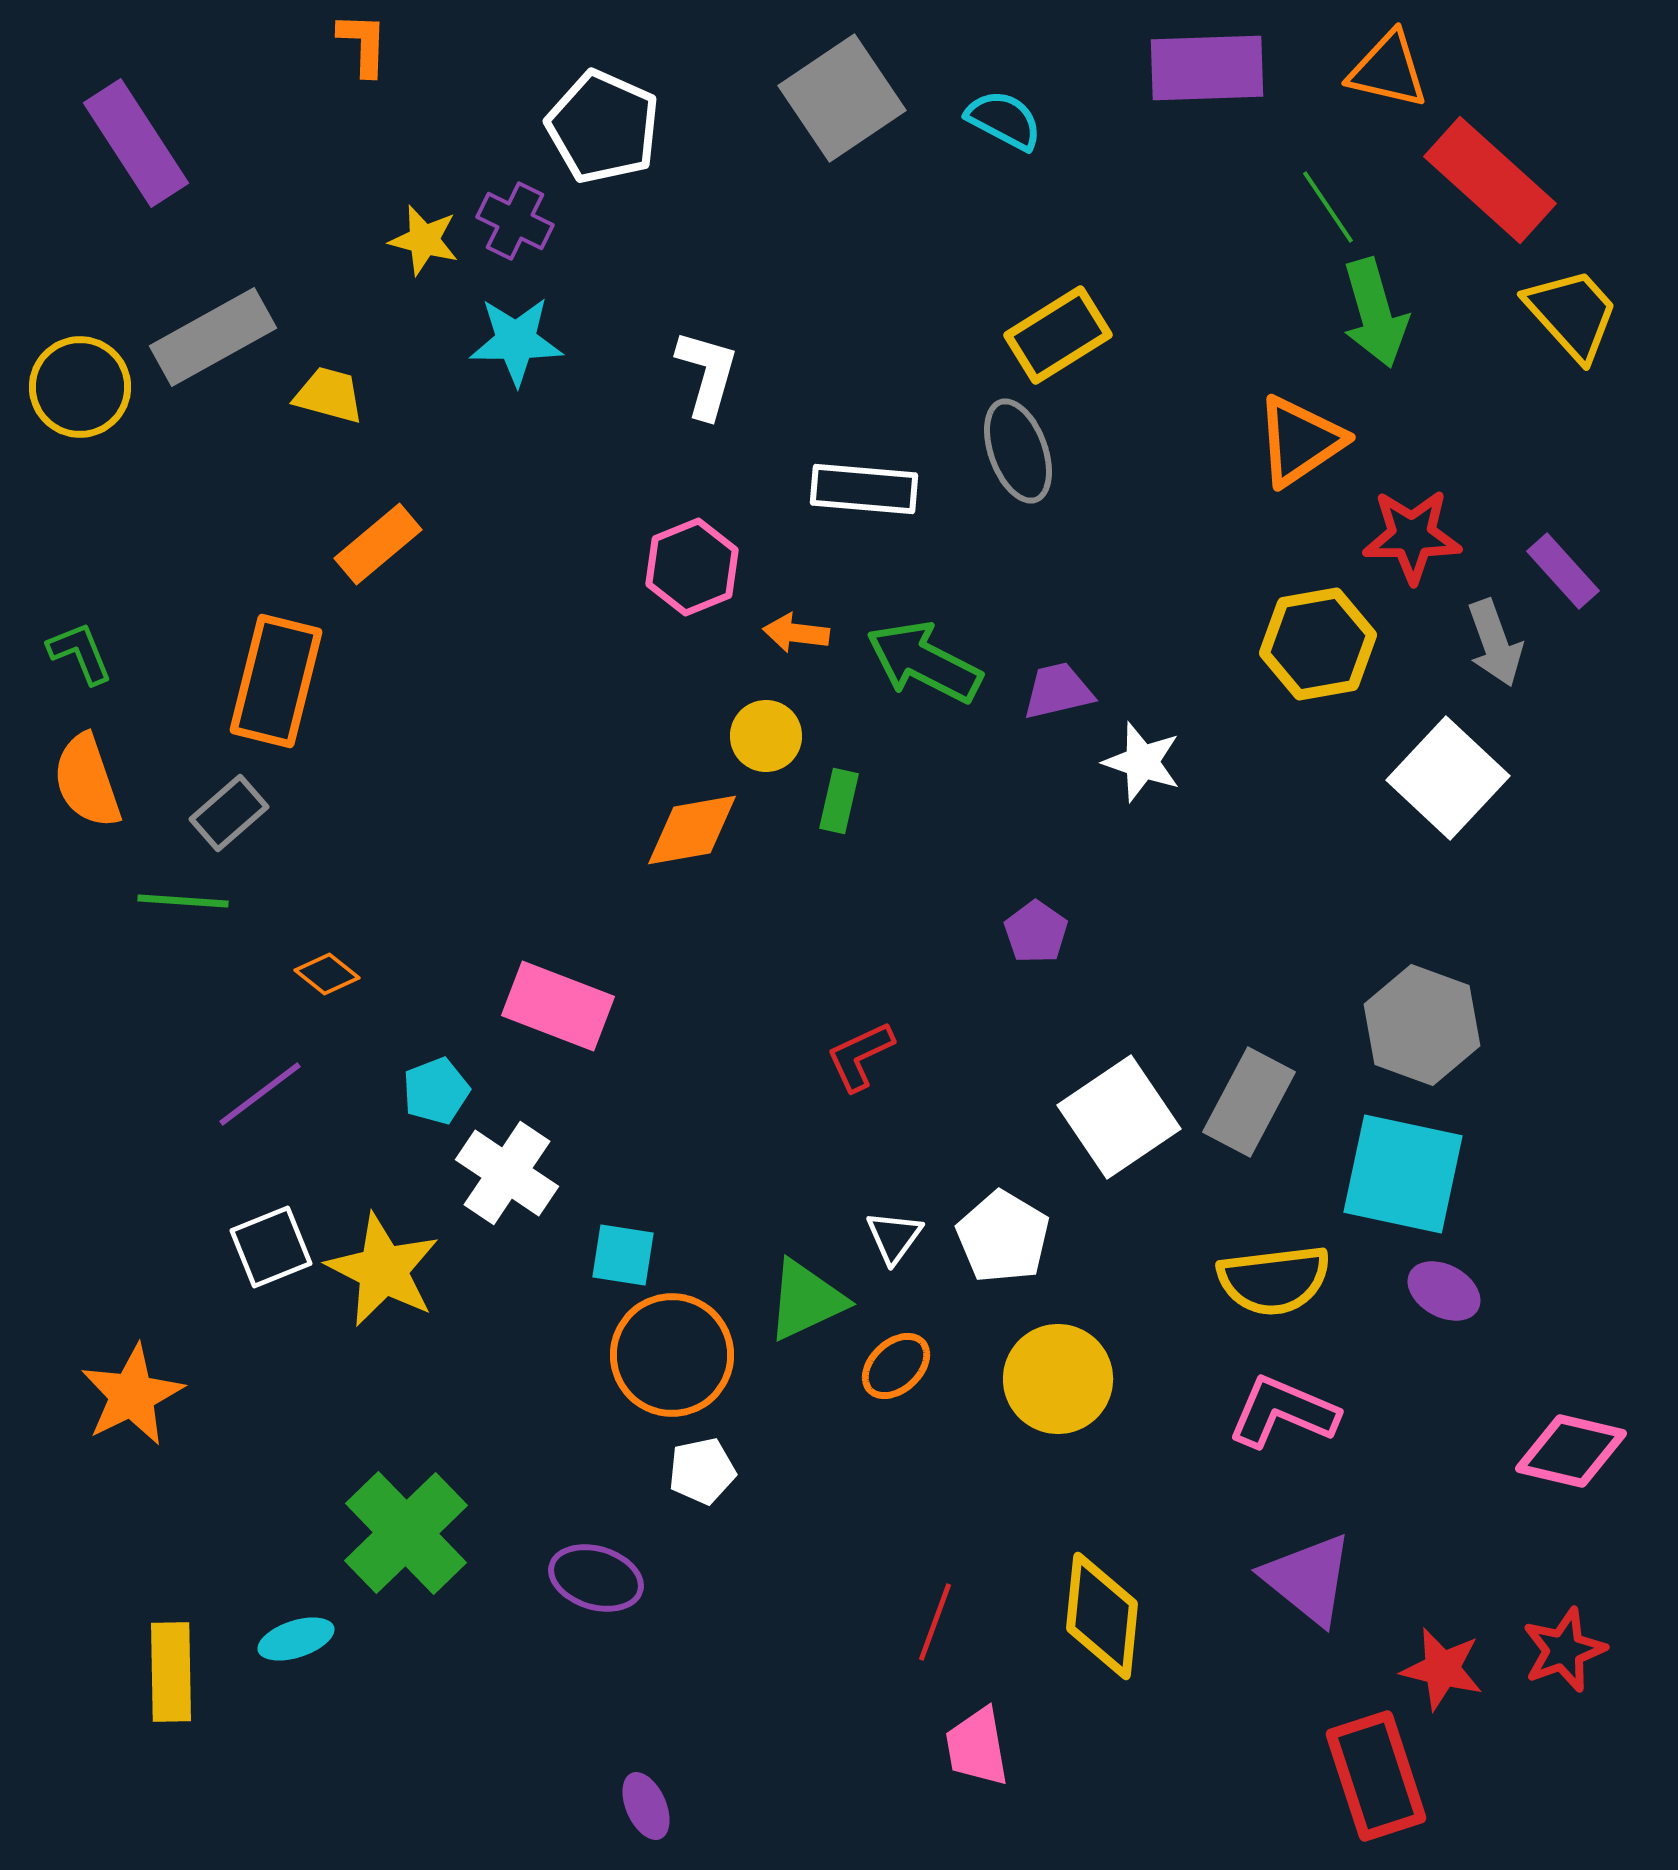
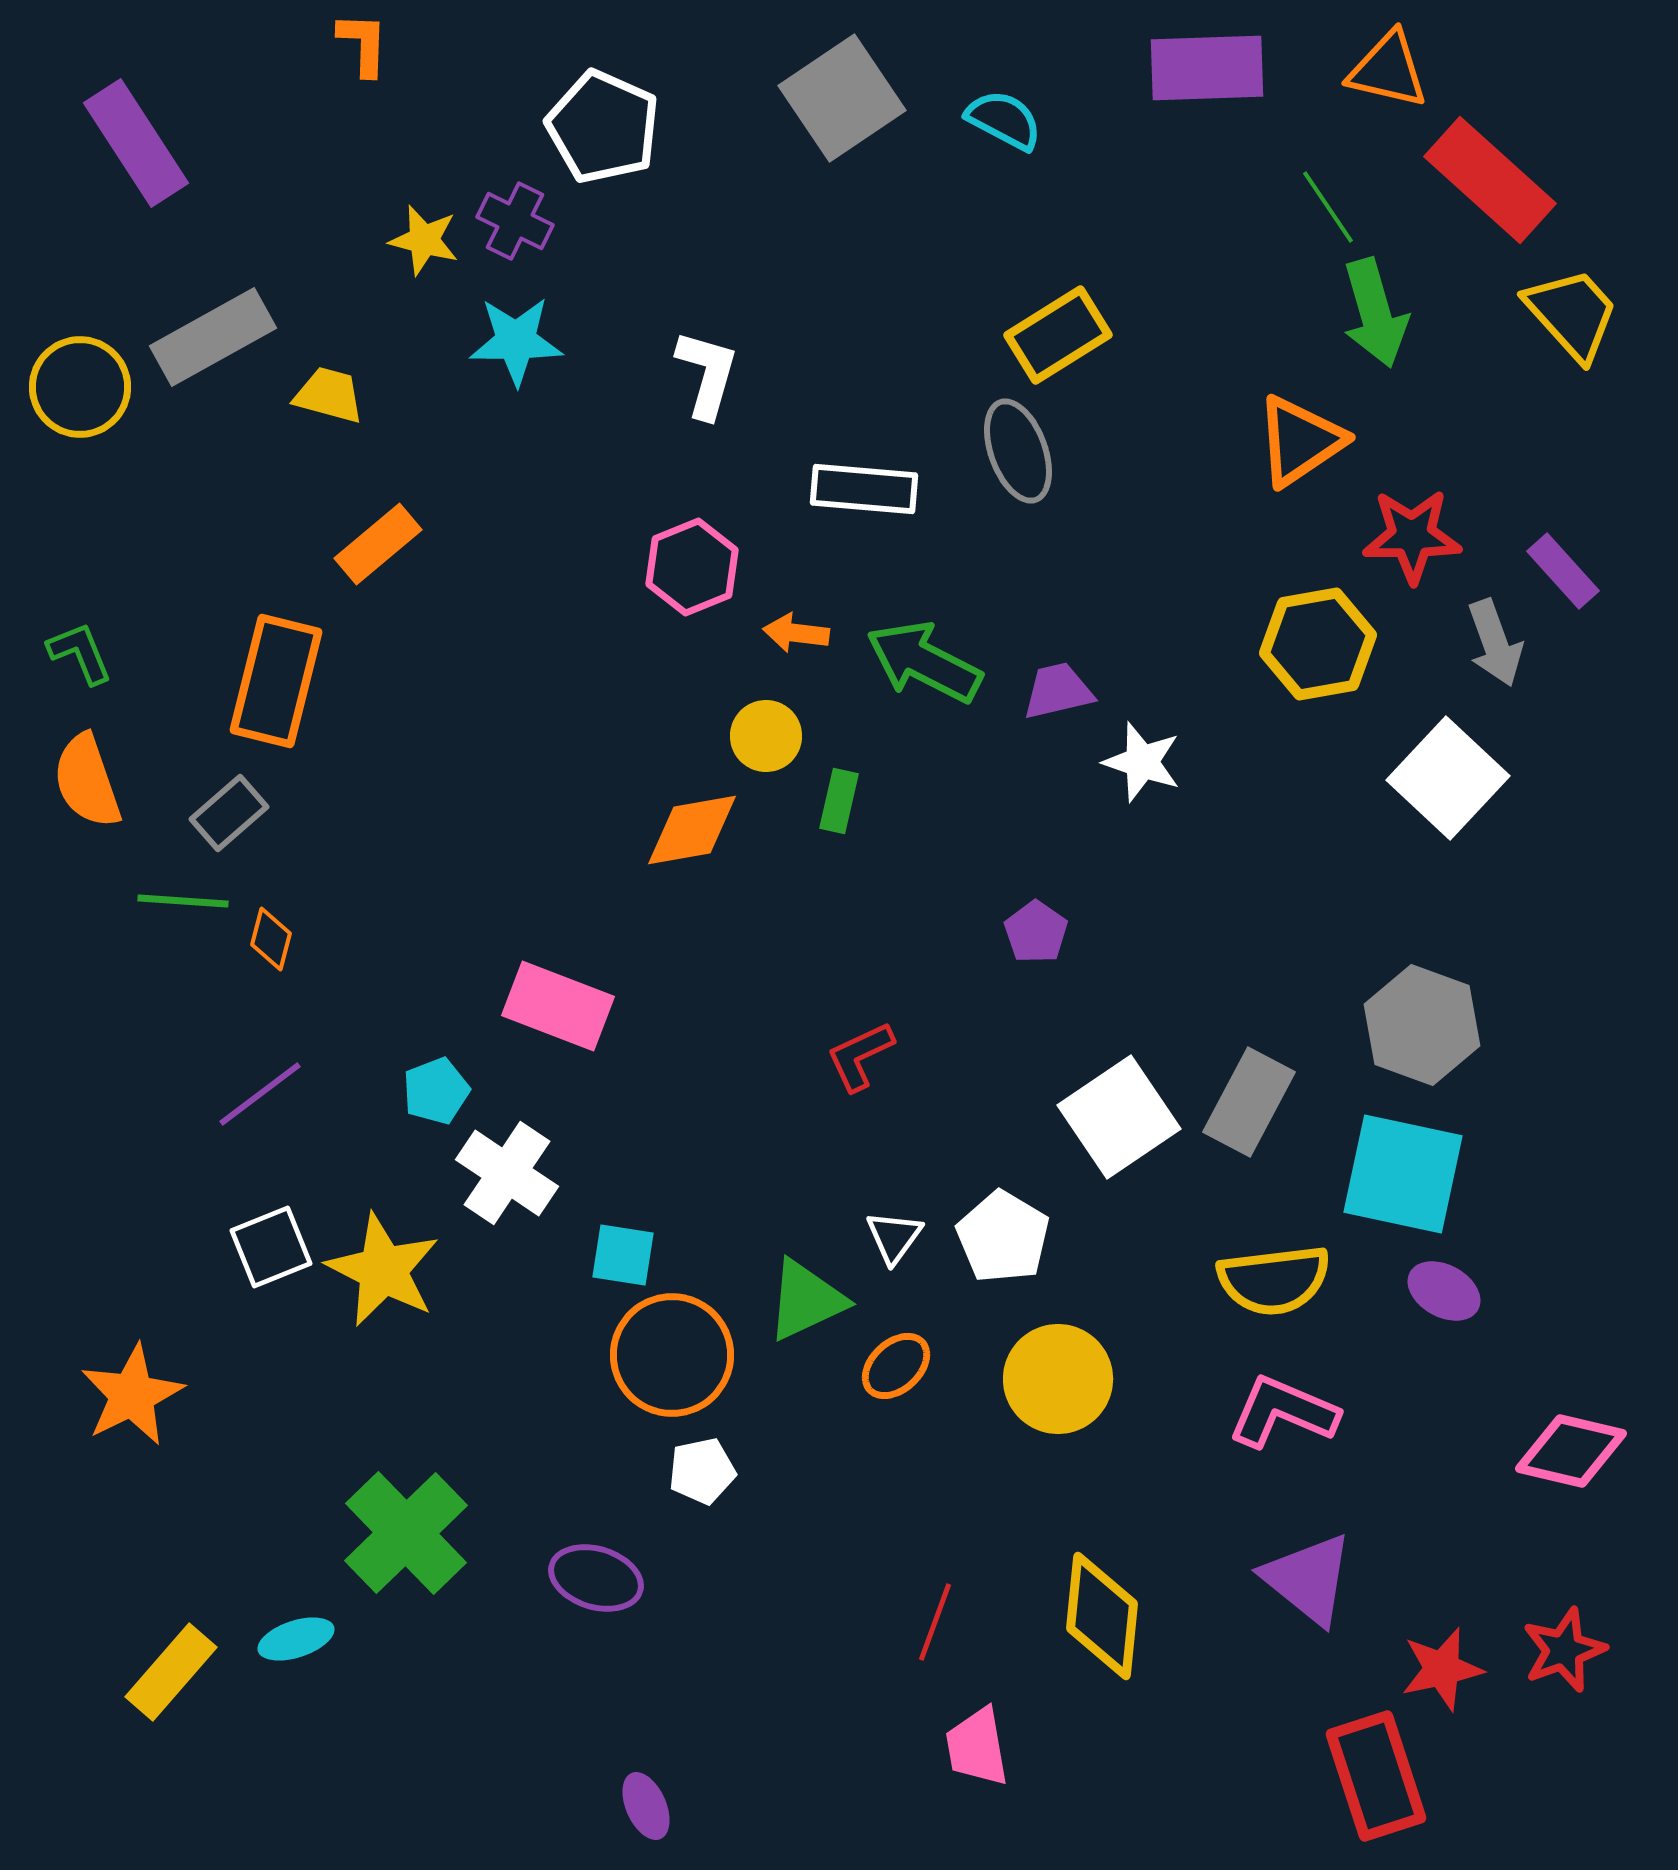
orange diamond at (327, 974): moved 56 px left, 35 px up; rotated 66 degrees clockwise
red star at (1442, 1669): rotated 26 degrees counterclockwise
yellow rectangle at (171, 1672): rotated 42 degrees clockwise
